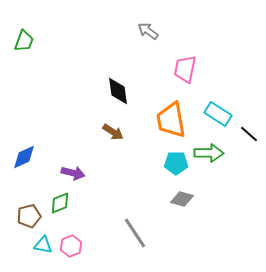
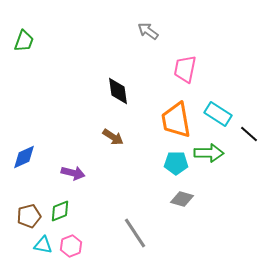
orange trapezoid: moved 5 px right
brown arrow: moved 5 px down
green diamond: moved 8 px down
